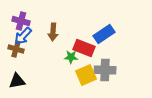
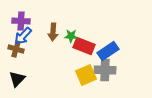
purple cross: rotated 12 degrees counterclockwise
blue rectangle: moved 4 px right, 17 px down
red rectangle: moved 2 px up
green star: moved 21 px up
black triangle: moved 2 px up; rotated 36 degrees counterclockwise
